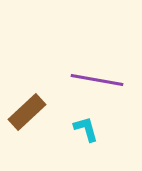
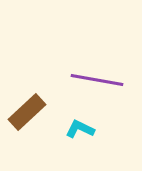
cyan L-shape: moved 6 px left; rotated 48 degrees counterclockwise
